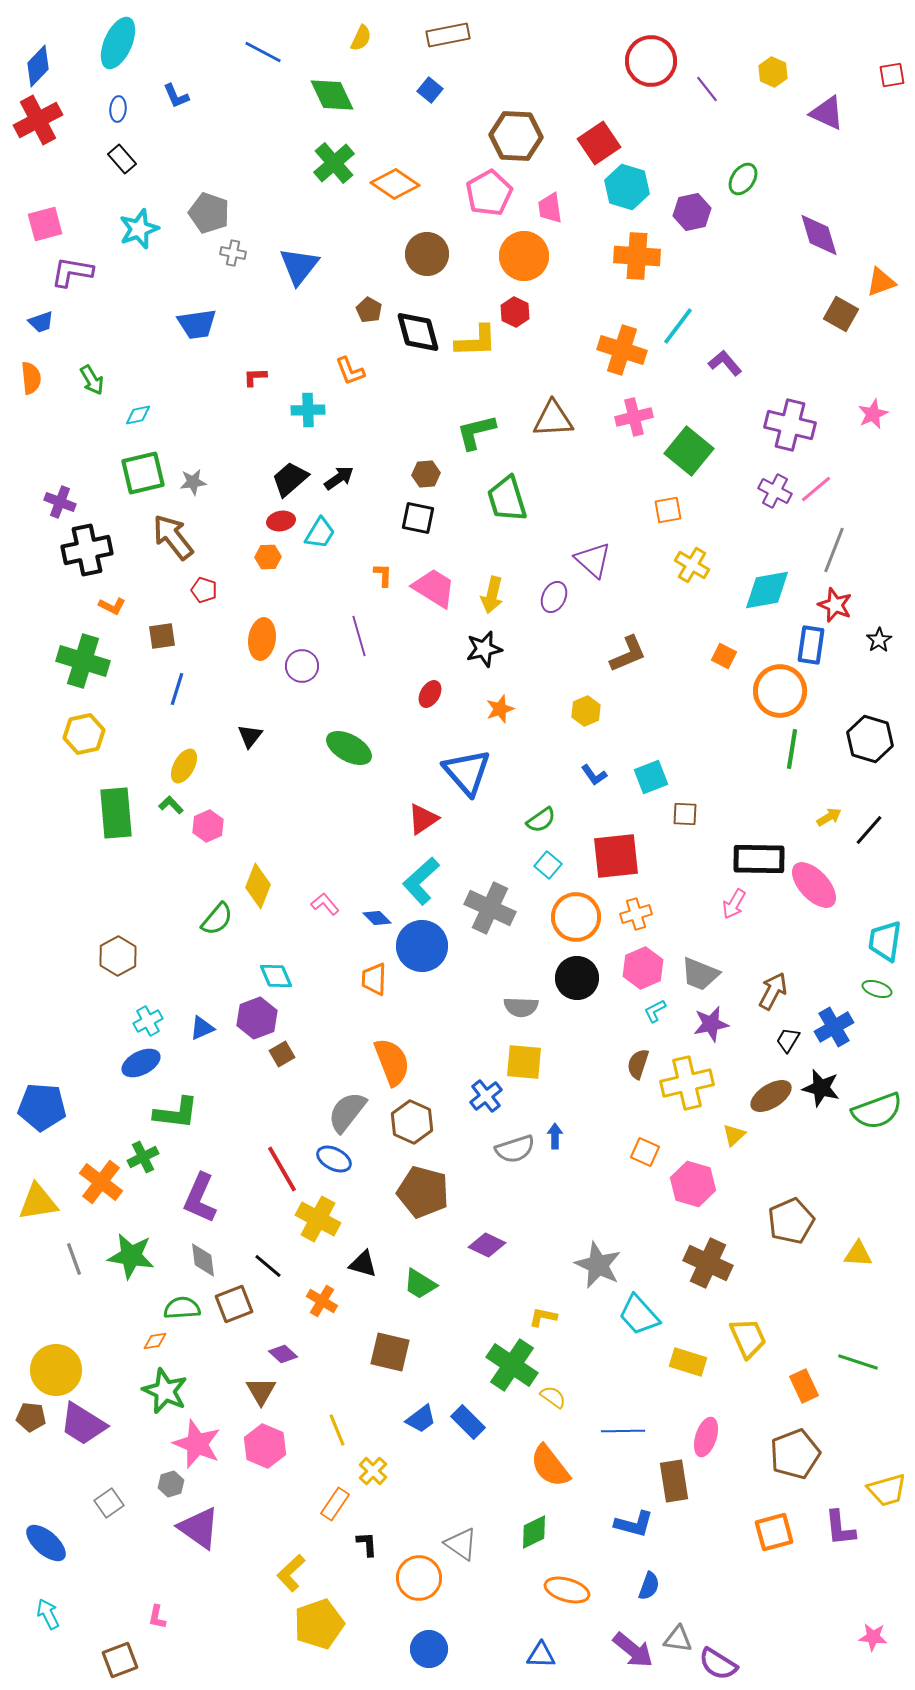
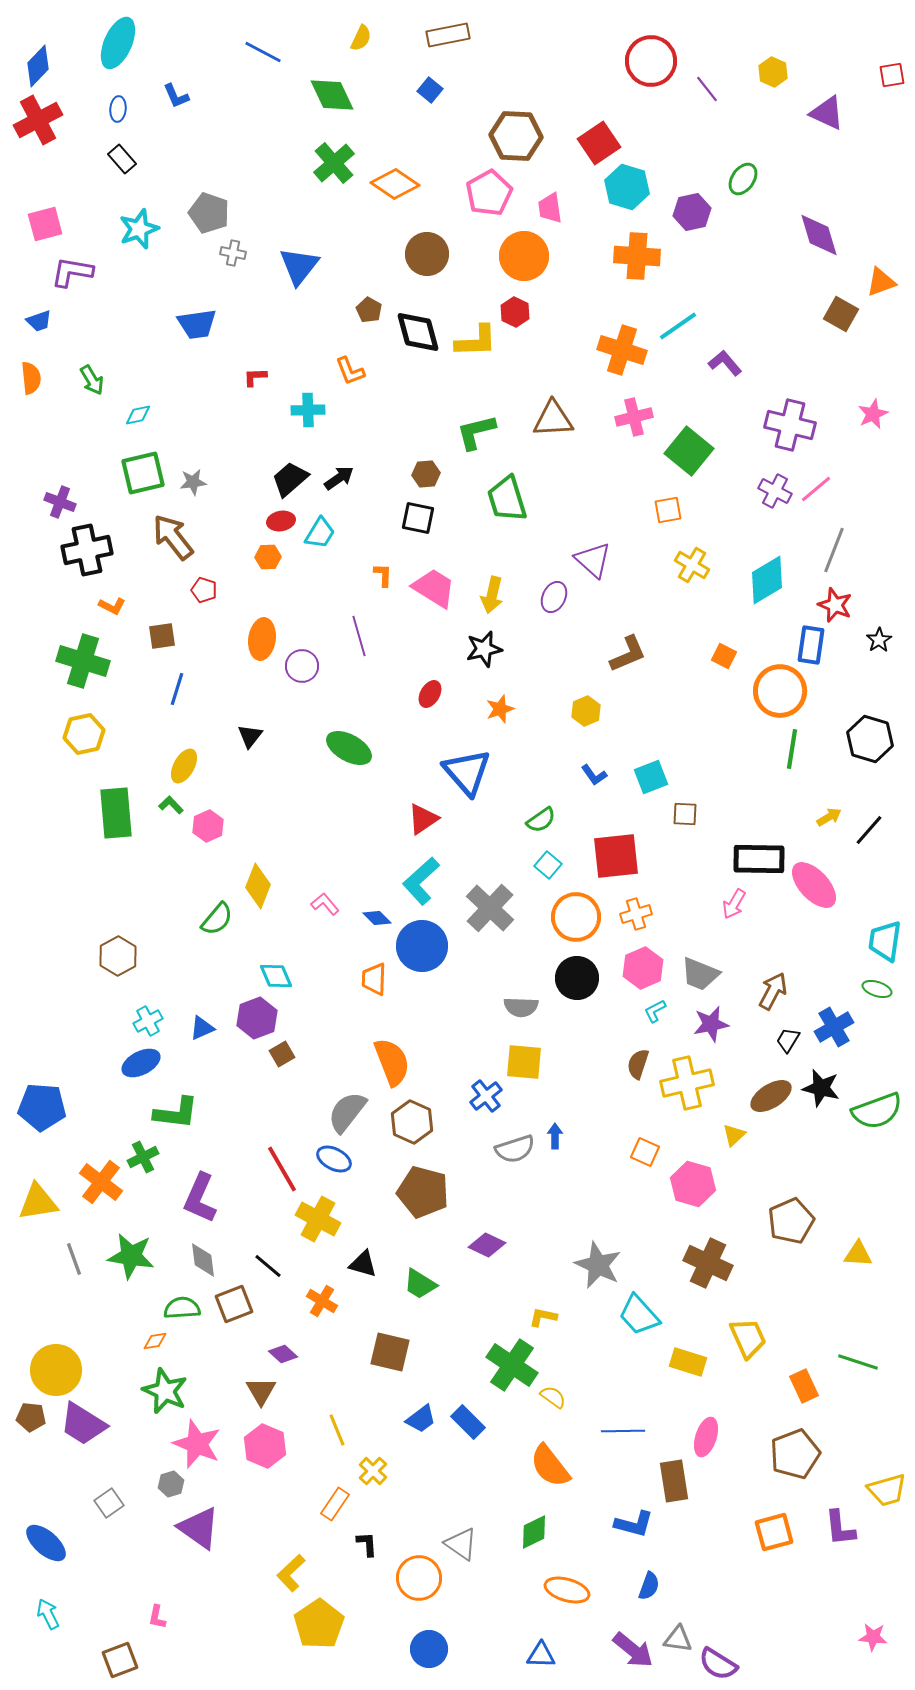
blue trapezoid at (41, 322): moved 2 px left, 1 px up
cyan line at (678, 326): rotated 18 degrees clockwise
cyan diamond at (767, 590): moved 10 px up; rotated 21 degrees counterclockwise
gray cross at (490, 908): rotated 18 degrees clockwise
yellow pentagon at (319, 1624): rotated 15 degrees counterclockwise
